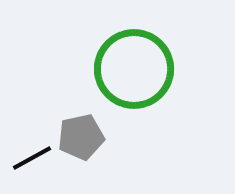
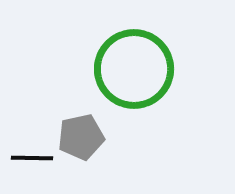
black line: rotated 30 degrees clockwise
